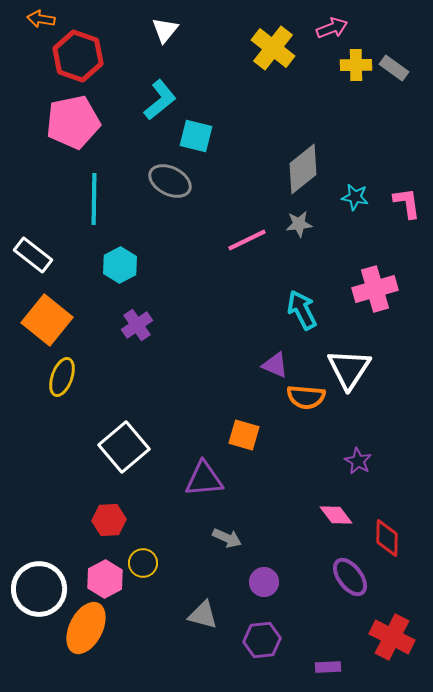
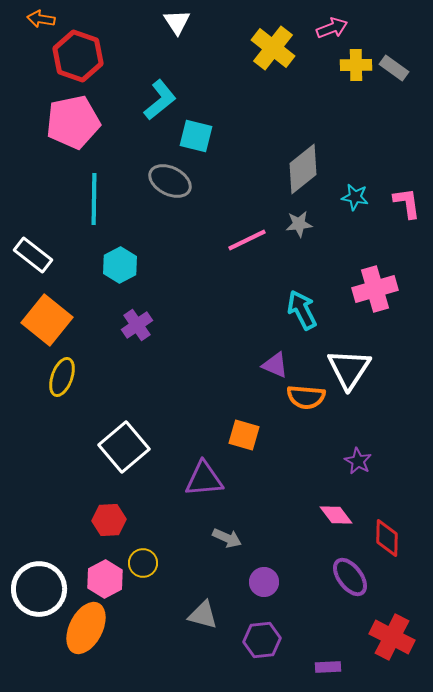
white triangle at (165, 30): moved 12 px right, 8 px up; rotated 12 degrees counterclockwise
